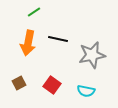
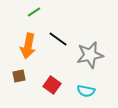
black line: rotated 24 degrees clockwise
orange arrow: moved 3 px down
gray star: moved 2 px left
brown square: moved 7 px up; rotated 16 degrees clockwise
